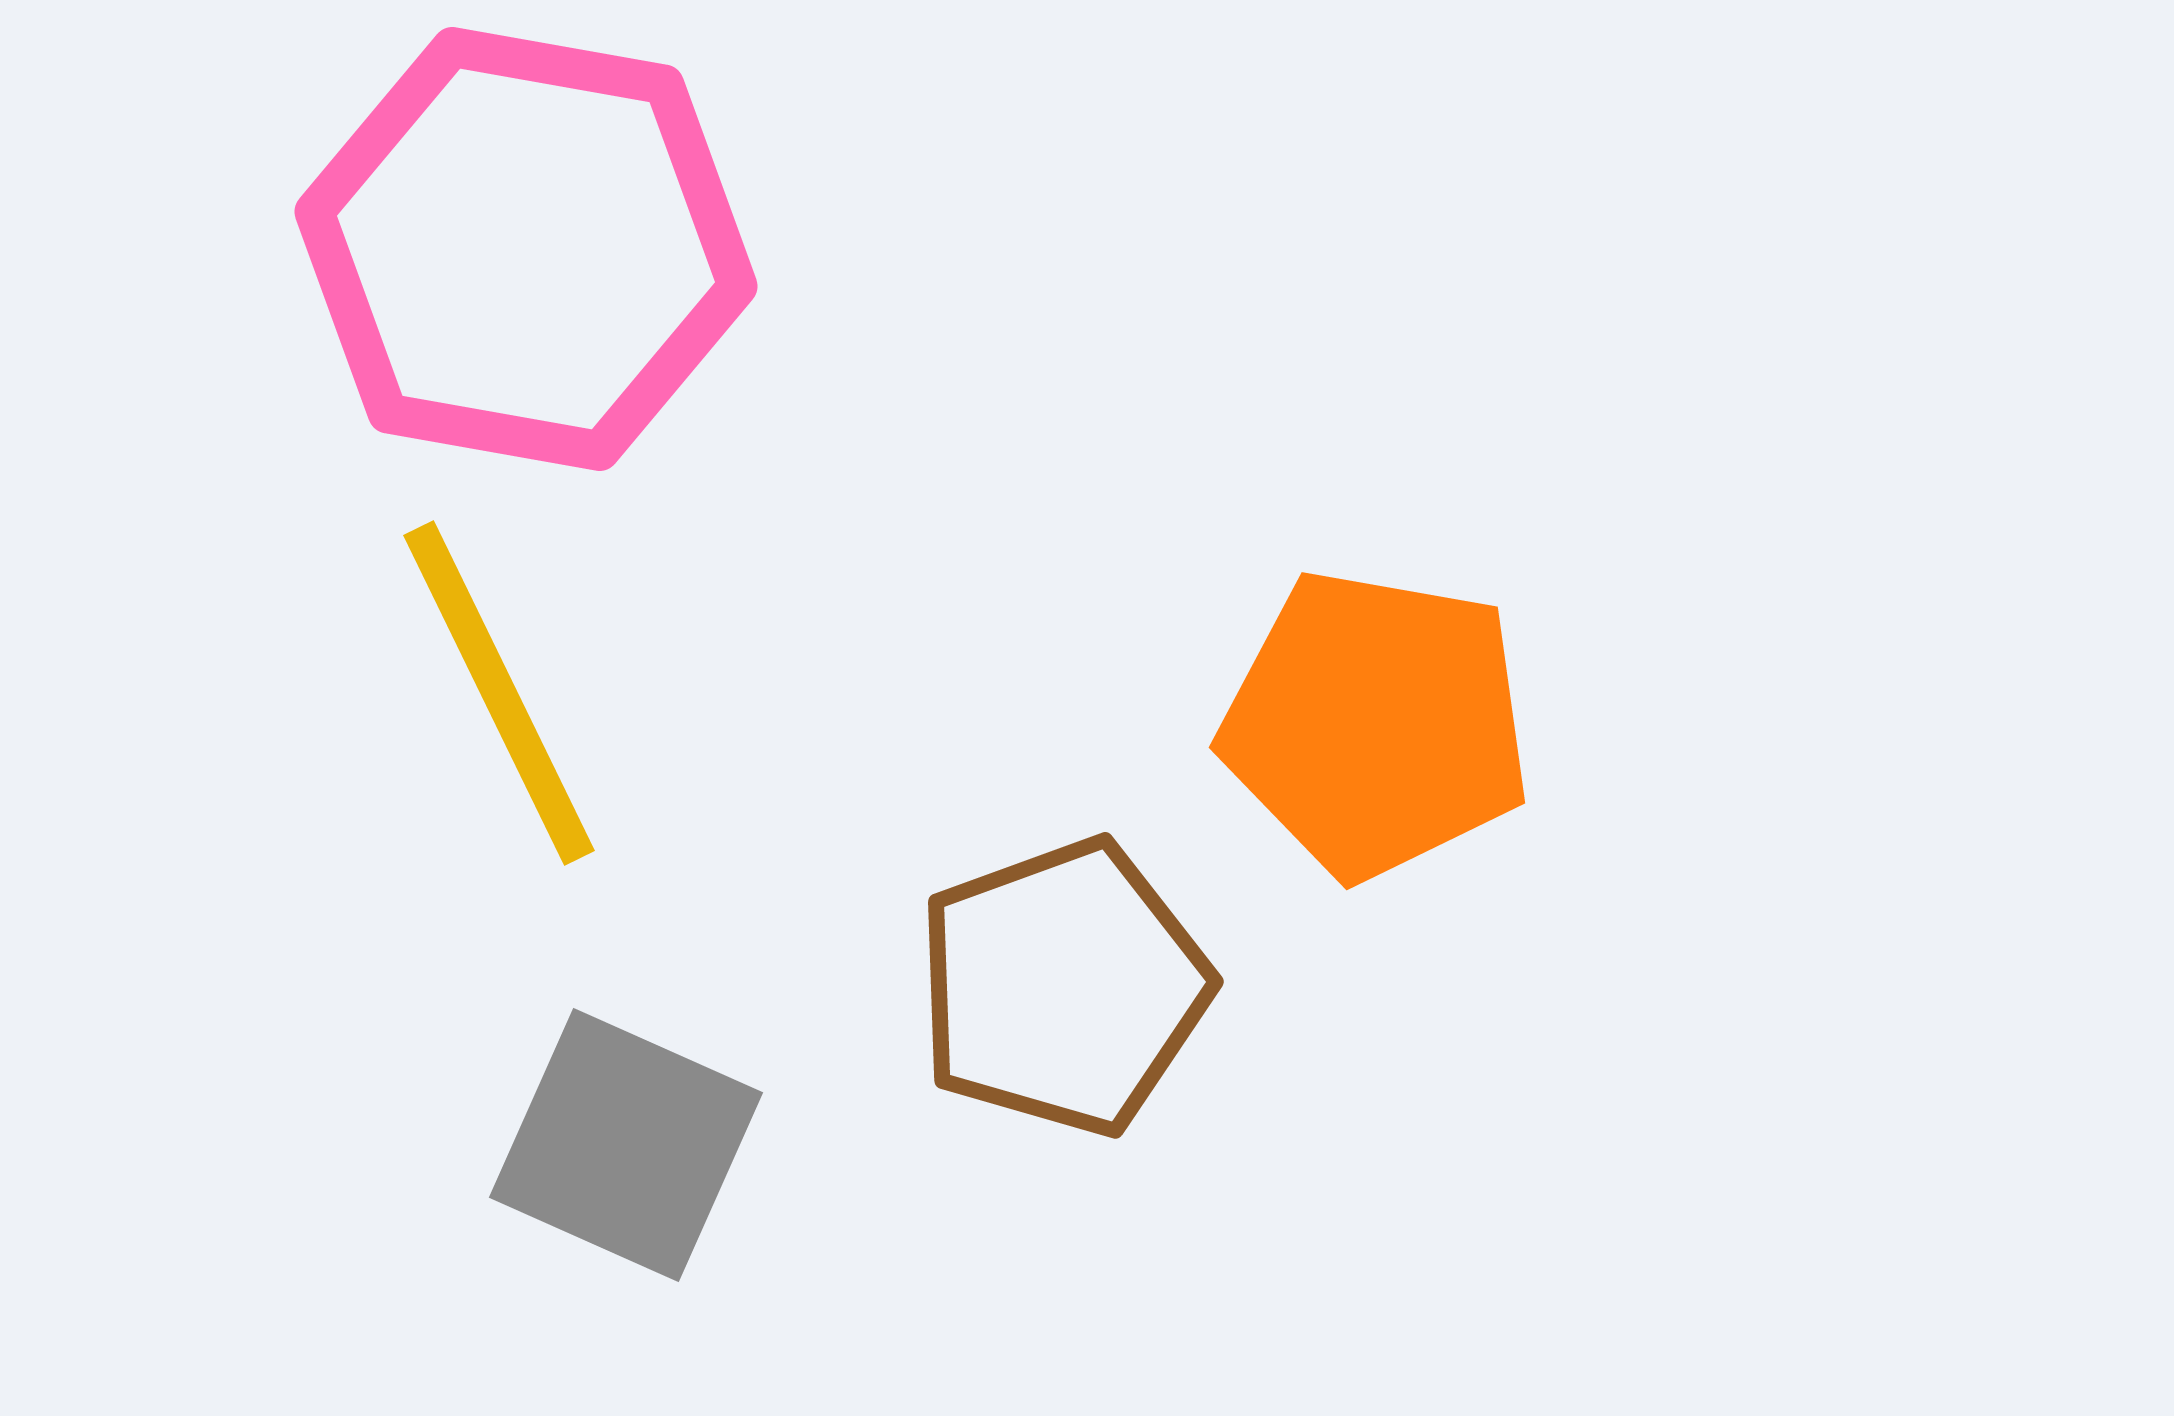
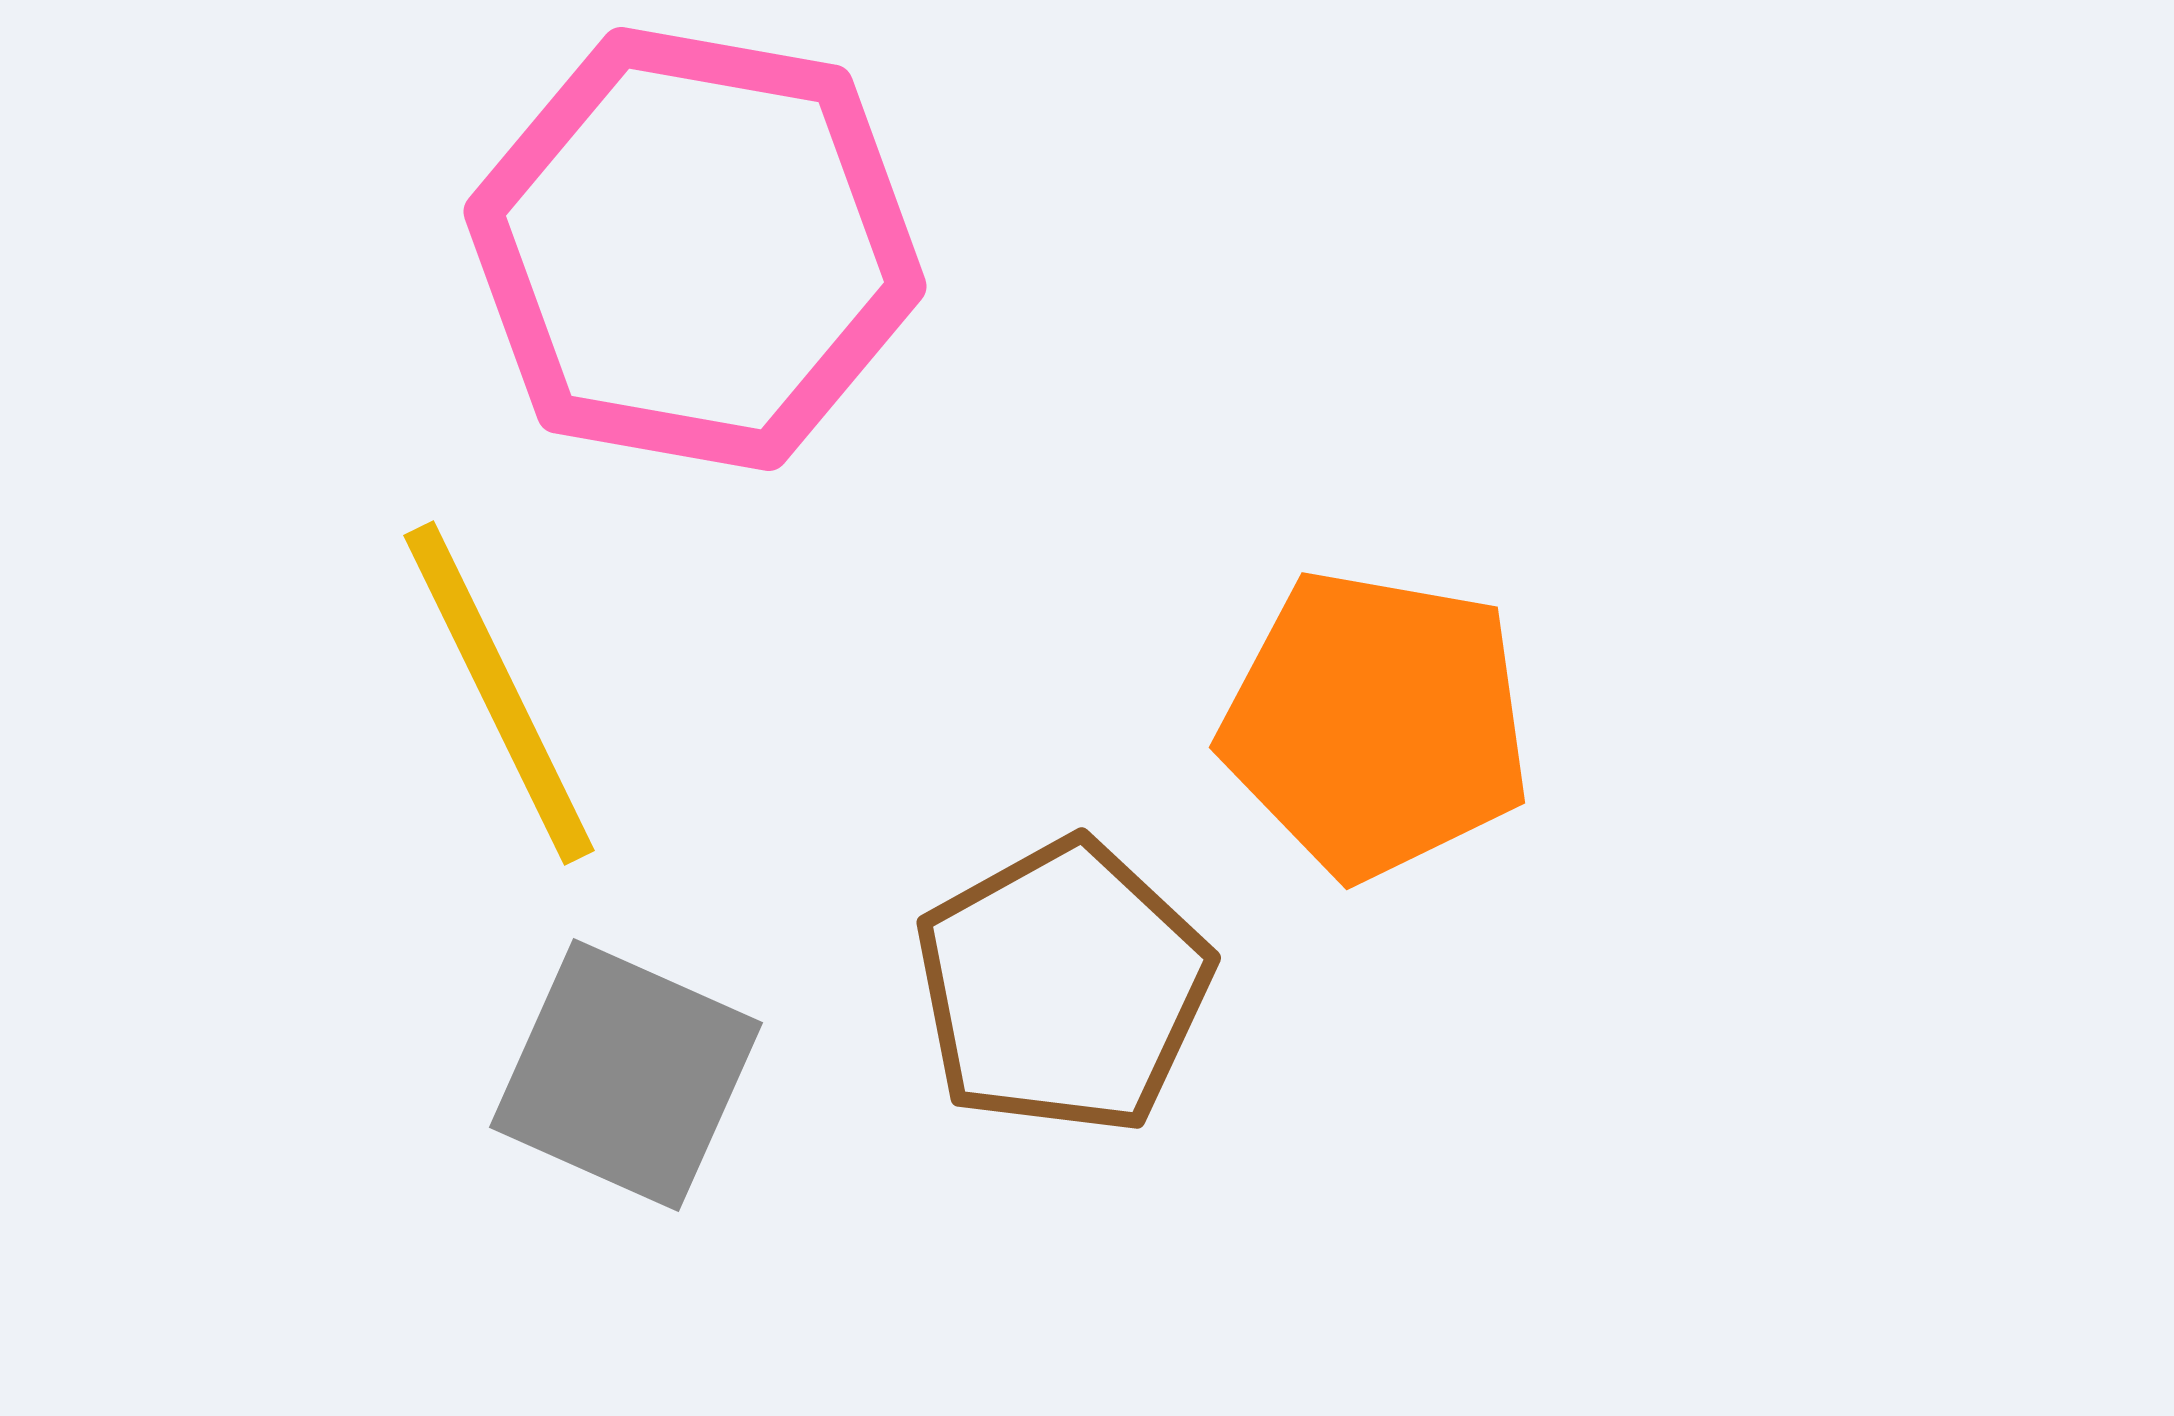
pink hexagon: moved 169 px right
brown pentagon: rotated 9 degrees counterclockwise
gray square: moved 70 px up
